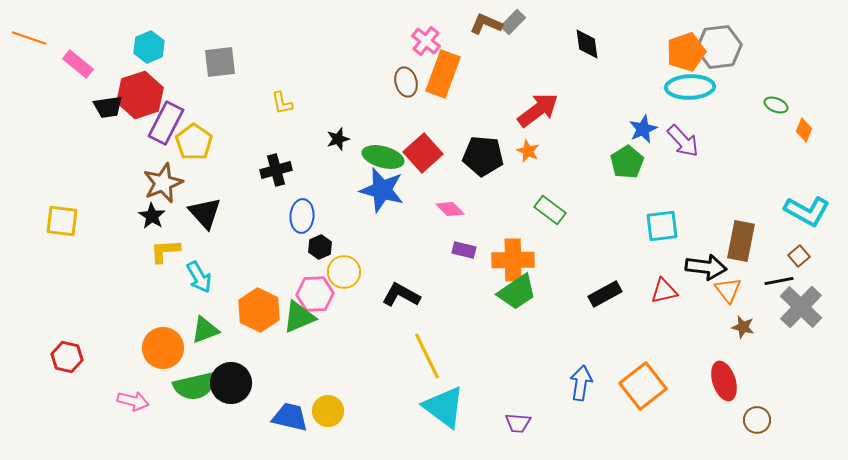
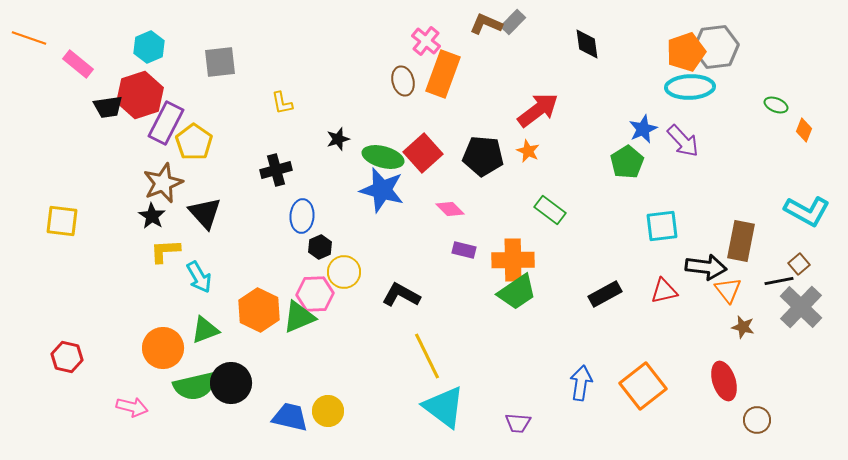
gray hexagon at (719, 47): moved 3 px left
brown ellipse at (406, 82): moved 3 px left, 1 px up
brown square at (799, 256): moved 8 px down
pink arrow at (133, 401): moved 1 px left, 6 px down
